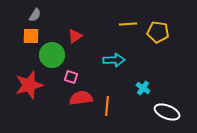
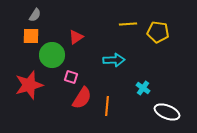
red triangle: moved 1 px right, 1 px down
red semicircle: moved 1 px right; rotated 130 degrees clockwise
